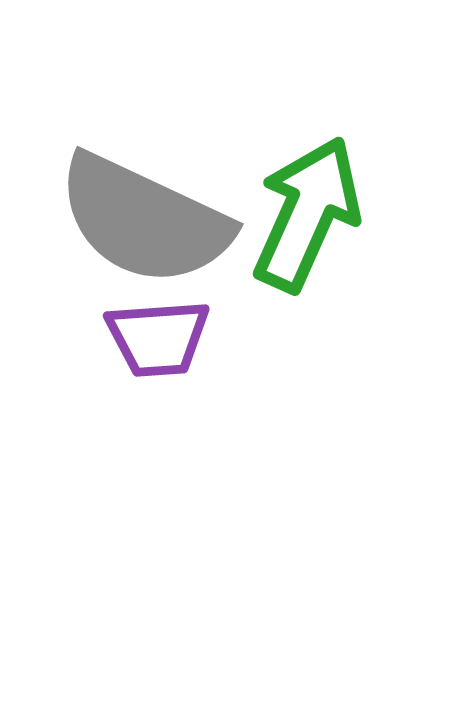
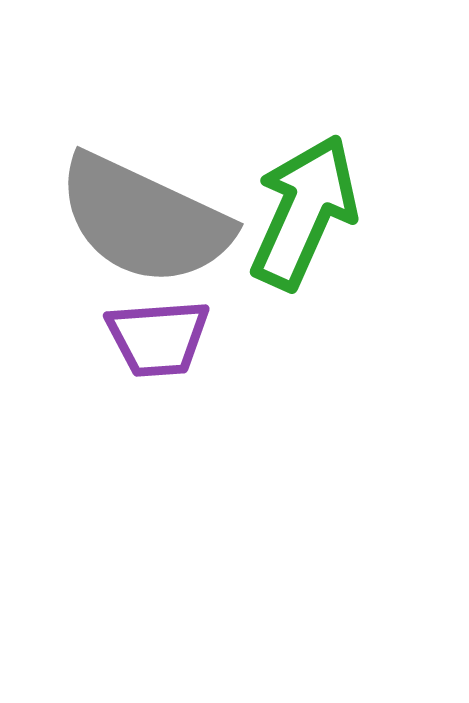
green arrow: moved 3 px left, 2 px up
